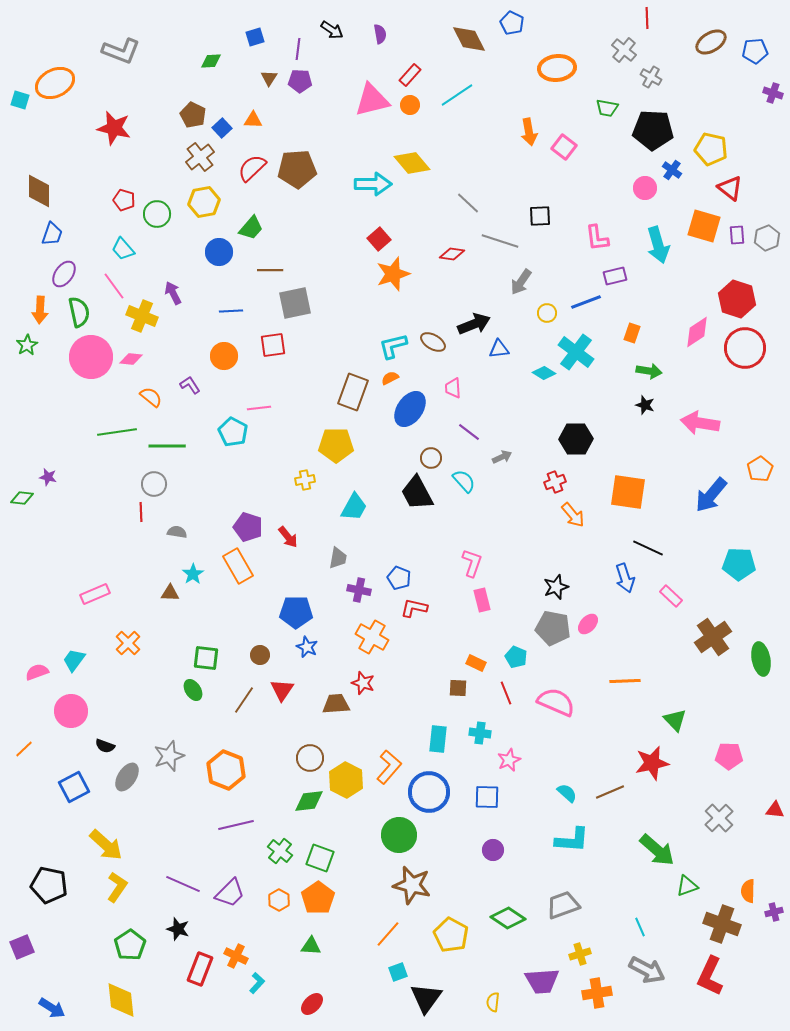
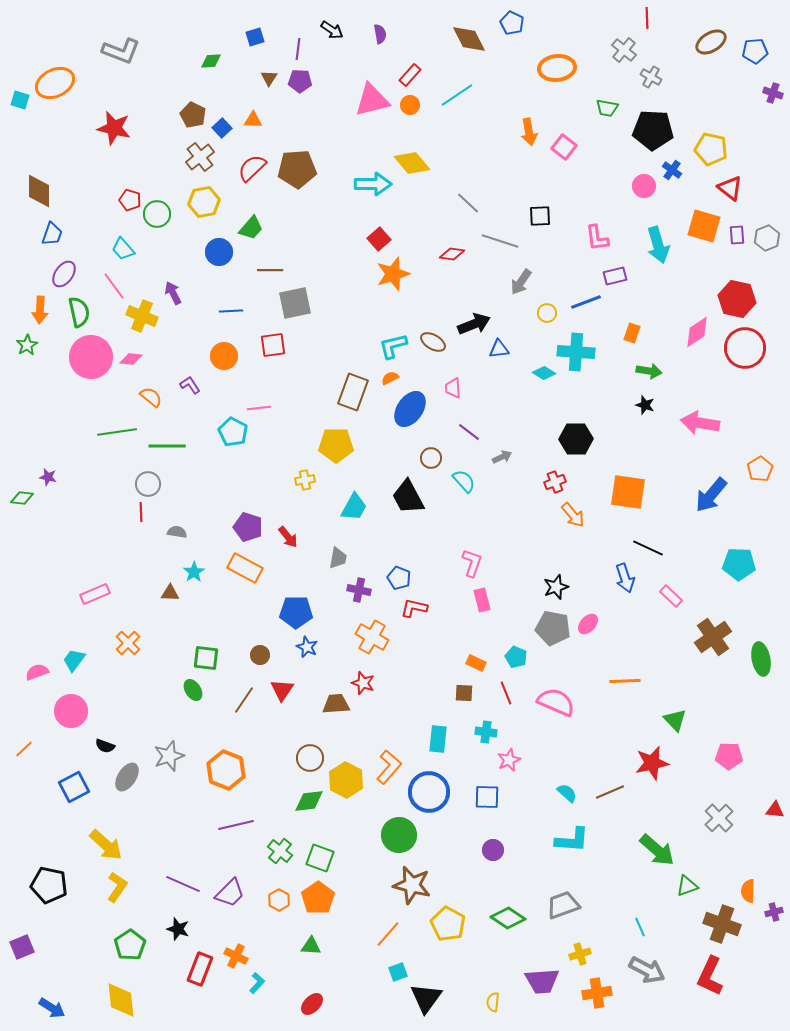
pink circle at (645, 188): moved 1 px left, 2 px up
red pentagon at (124, 200): moved 6 px right
red hexagon at (737, 299): rotated 6 degrees counterclockwise
cyan cross at (576, 352): rotated 33 degrees counterclockwise
gray circle at (154, 484): moved 6 px left
black trapezoid at (417, 493): moved 9 px left, 4 px down
orange rectangle at (238, 566): moved 7 px right, 2 px down; rotated 32 degrees counterclockwise
cyan star at (193, 574): moved 1 px right, 2 px up
brown square at (458, 688): moved 6 px right, 5 px down
cyan cross at (480, 733): moved 6 px right, 1 px up
yellow pentagon at (451, 935): moved 3 px left, 11 px up
